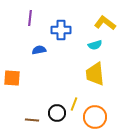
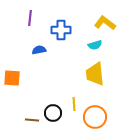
yellow line: rotated 24 degrees counterclockwise
black circle: moved 4 px left
